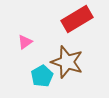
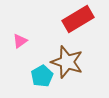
red rectangle: moved 1 px right
pink triangle: moved 5 px left, 1 px up
